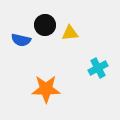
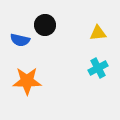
yellow triangle: moved 28 px right
blue semicircle: moved 1 px left
orange star: moved 19 px left, 8 px up
